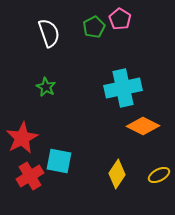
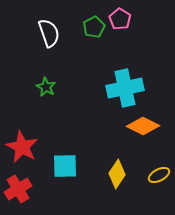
cyan cross: moved 2 px right
red star: moved 9 px down; rotated 16 degrees counterclockwise
cyan square: moved 6 px right, 5 px down; rotated 12 degrees counterclockwise
red cross: moved 12 px left, 13 px down
